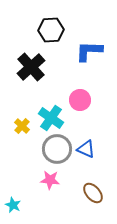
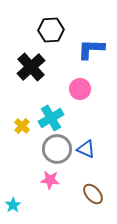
blue L-shape: moved 2 px right, 2 px up
pink circle: moved 11 px up
cyan cross: rotated 25 degrees clockwise
brown ellipse: moved 1 px down
cyan star: rotated 14 degrees clockwise
